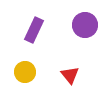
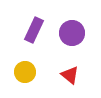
purple circle: moved 13 px left, 8 px down
red triangle: rotated 12 degrees counterclockwise
